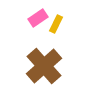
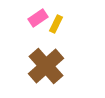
brown cross: moved 2 px right
